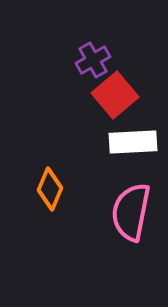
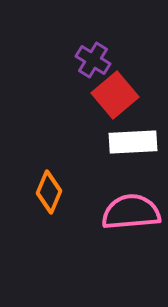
purple cross: rotated 28 degrees counterclockwise
orange diamond: moved 1 px left, 3 px down
pink semicircle: rotated 74 degrees clockwise
